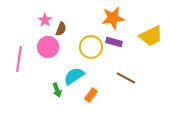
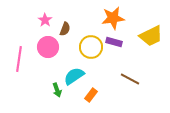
brown semicircle: moved 4 px right
brown line: moved 4 px right, 1 px down
